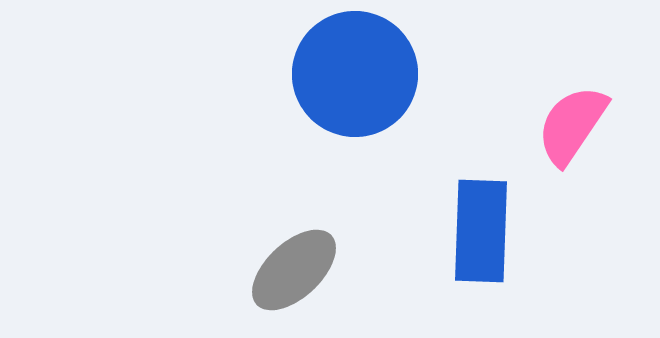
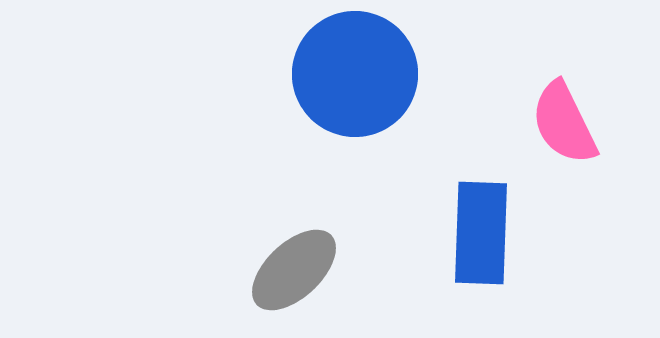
pink semicircle: moved 8 px left, 2 px up; rotated 60 degrees counterclockwise
blue rectangle: moved 2 px down
